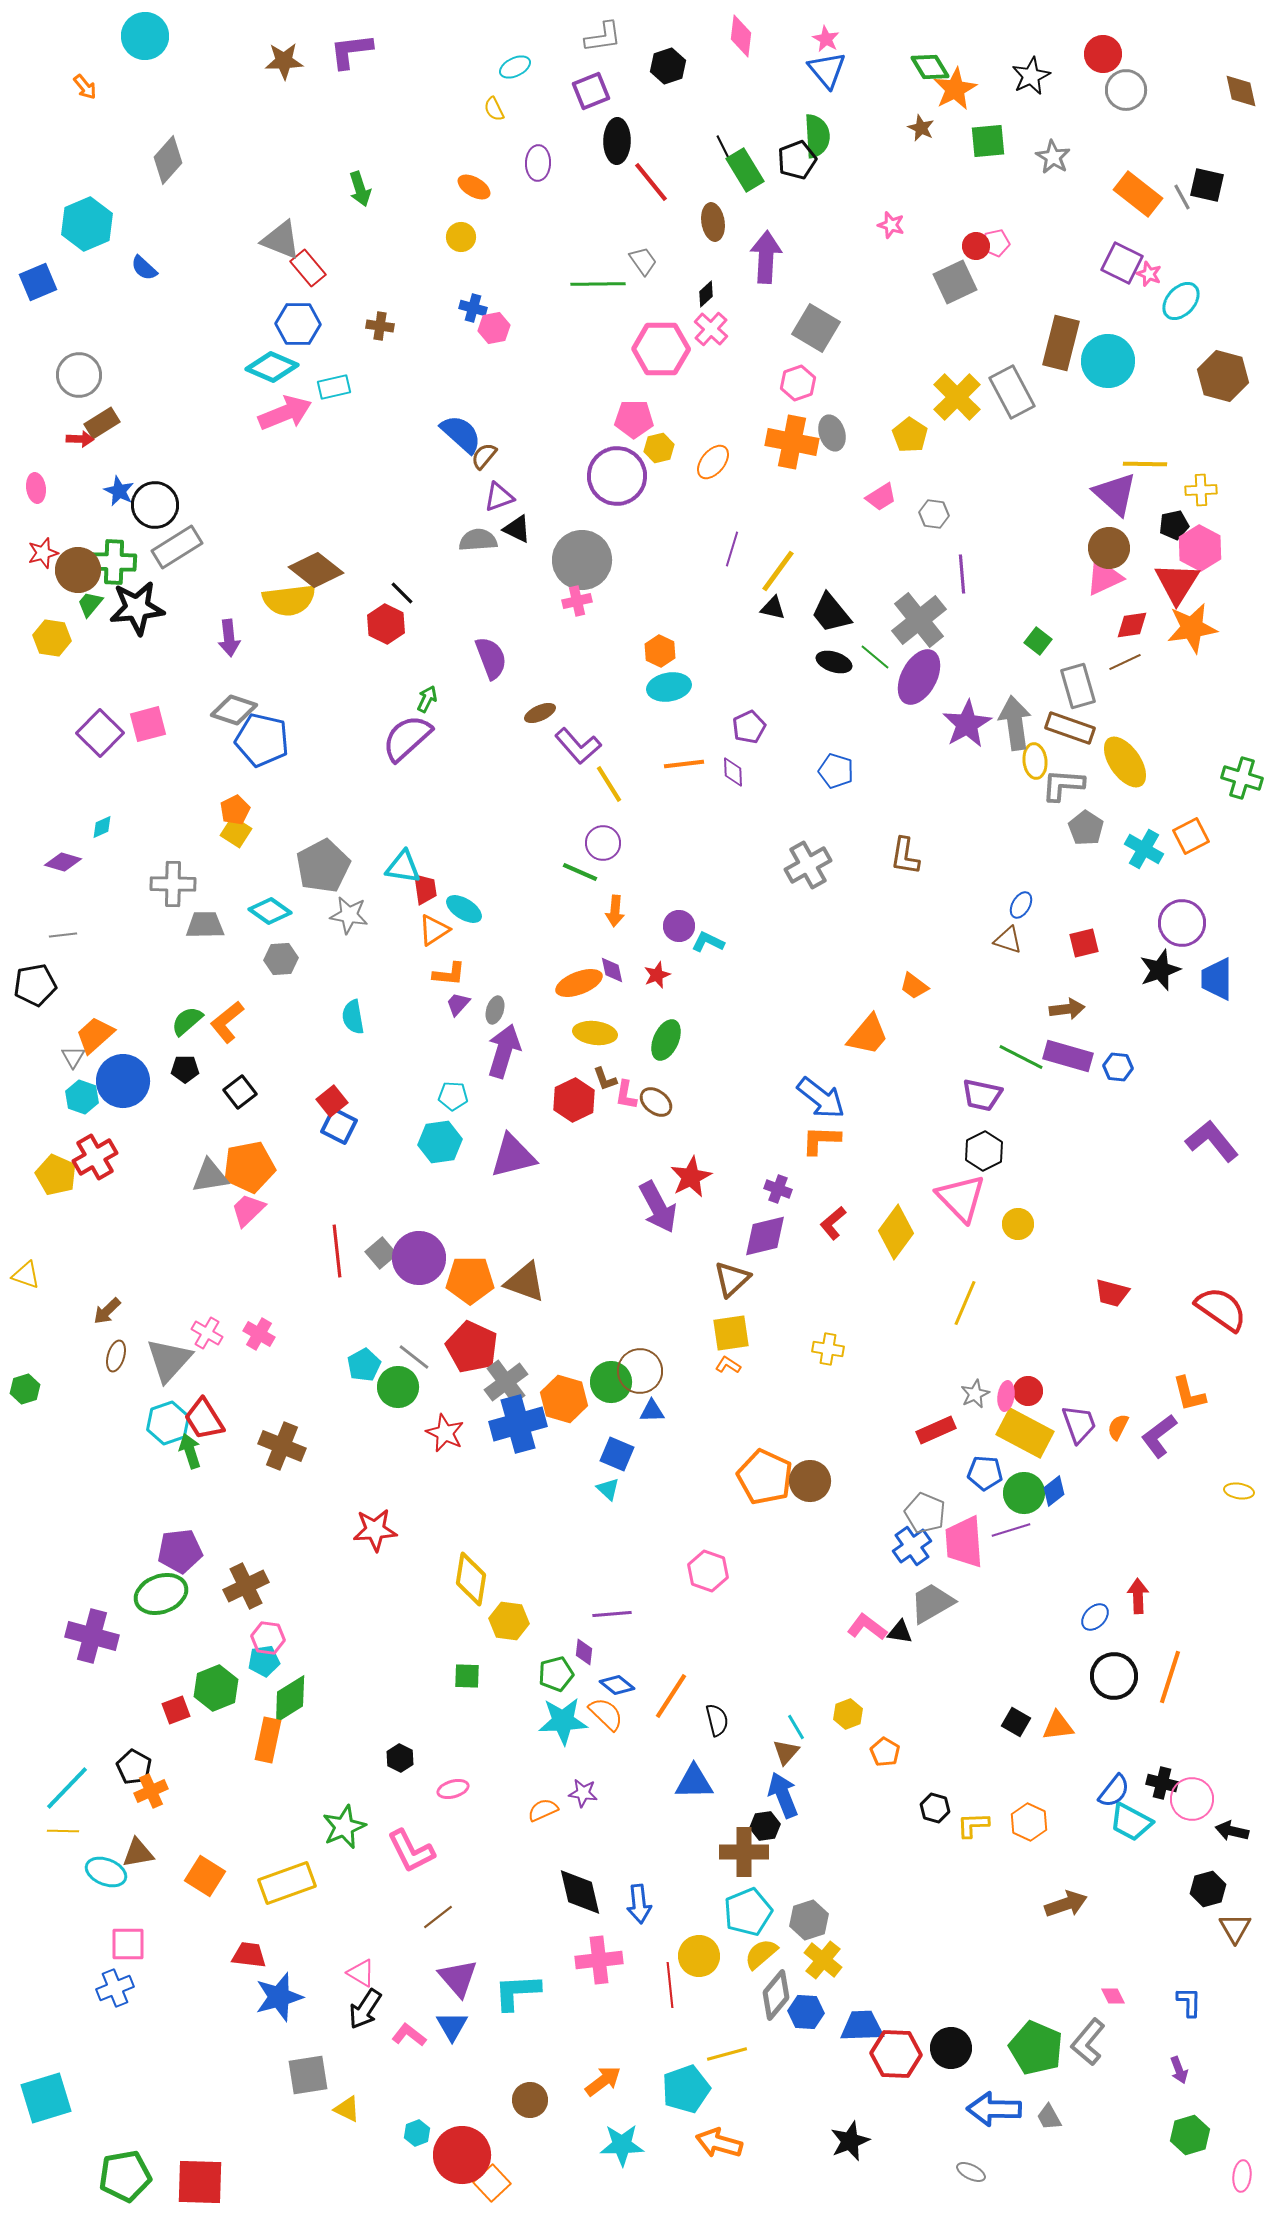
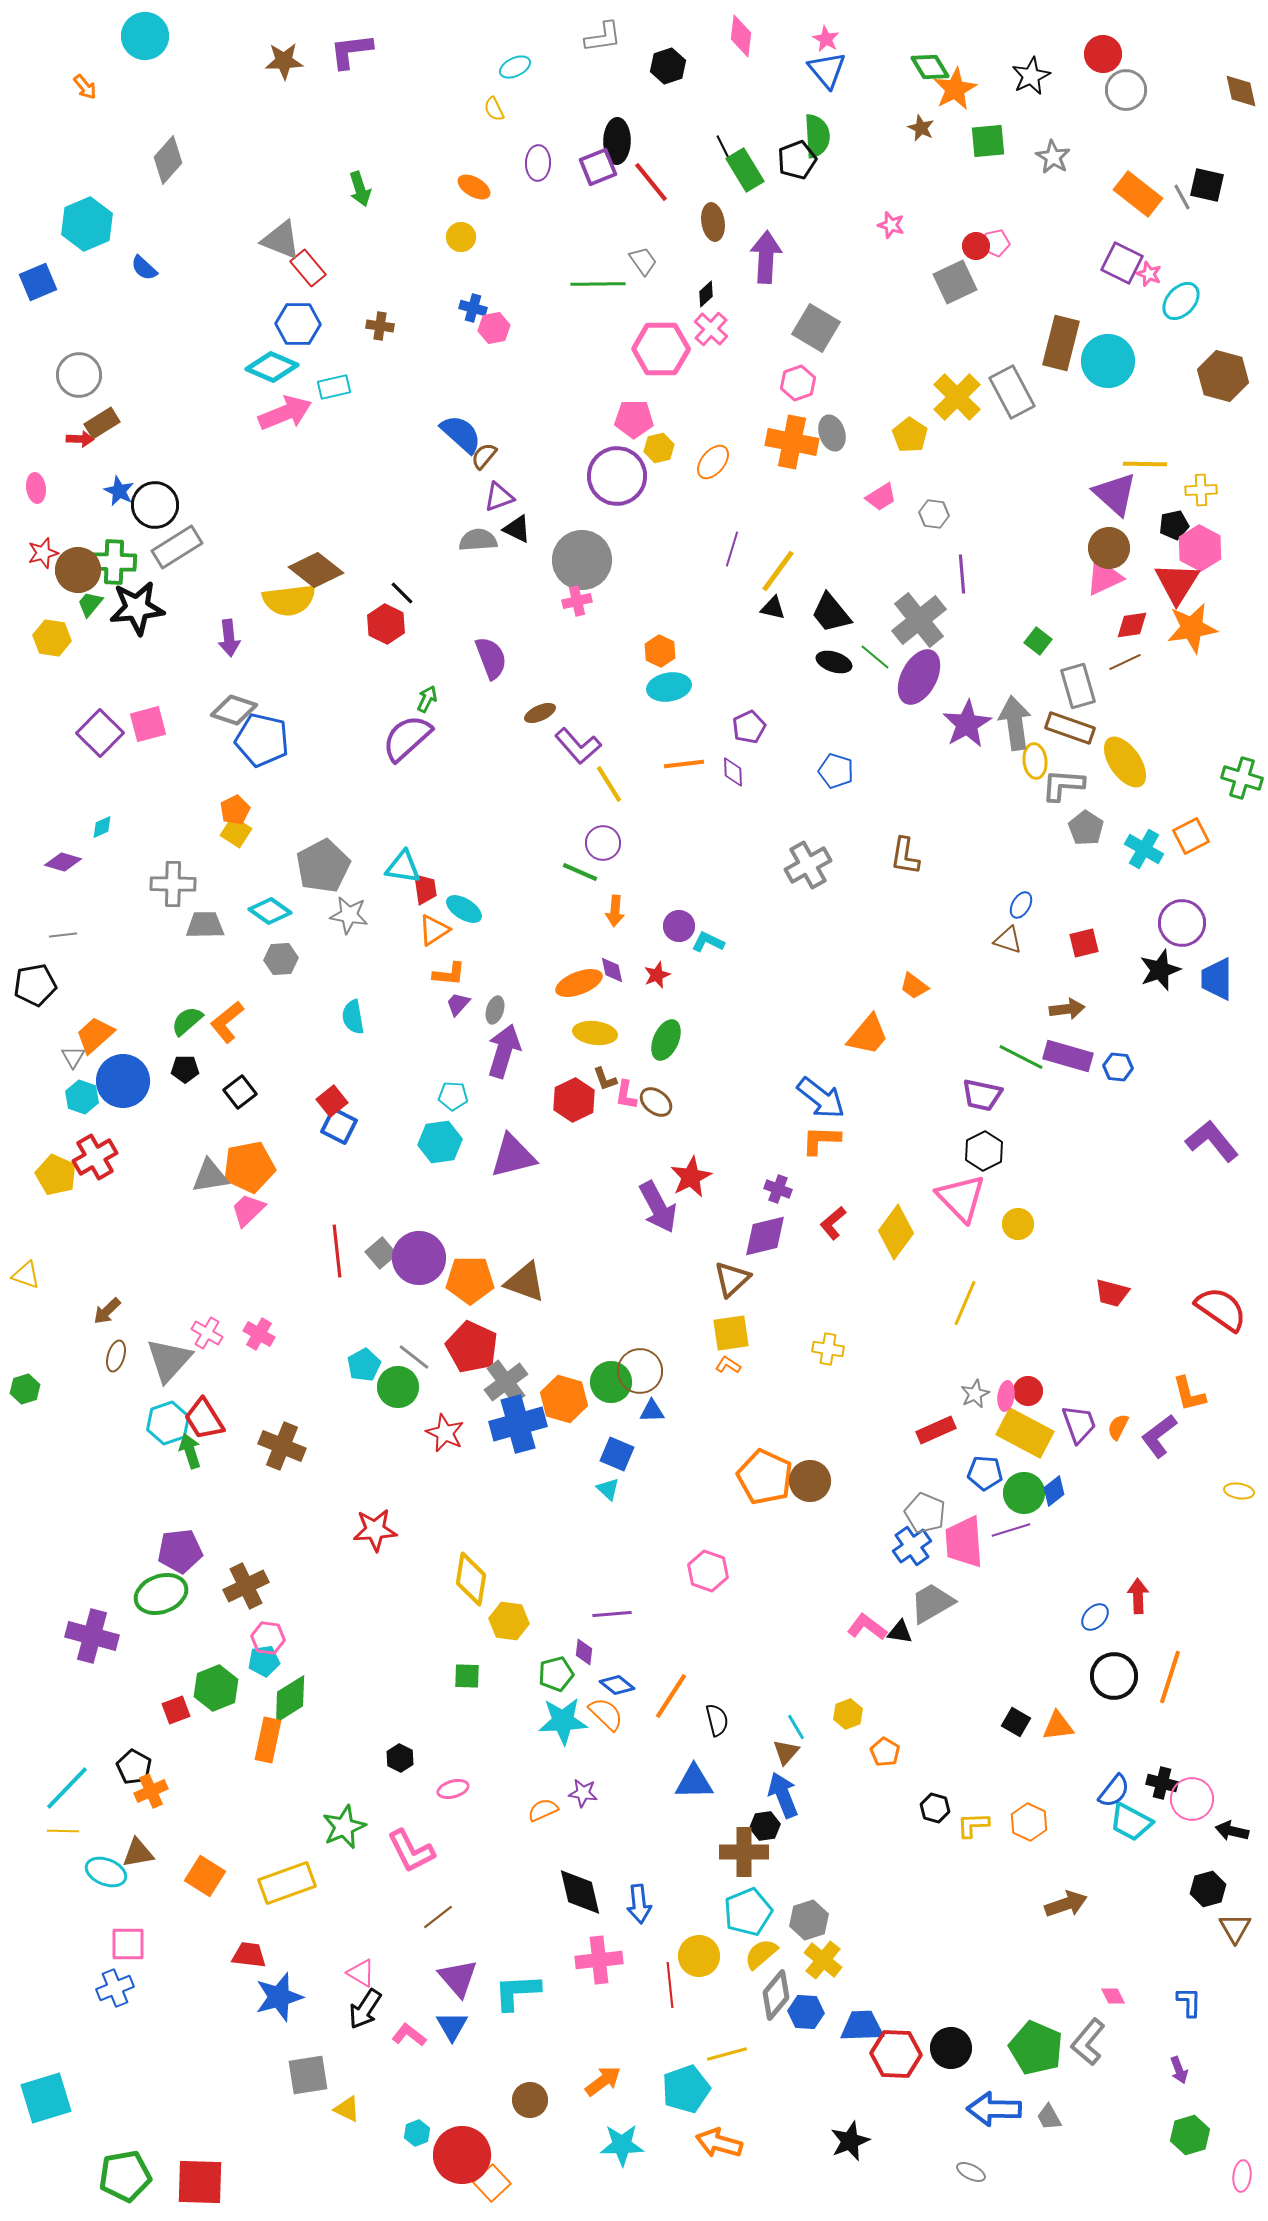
purple square at (591, 91): moved 7 px right, 76 px down
